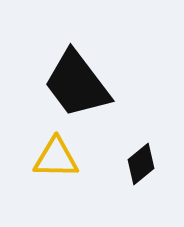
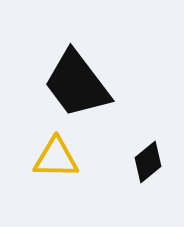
black diamond: moved 7 px right, 2 px up
